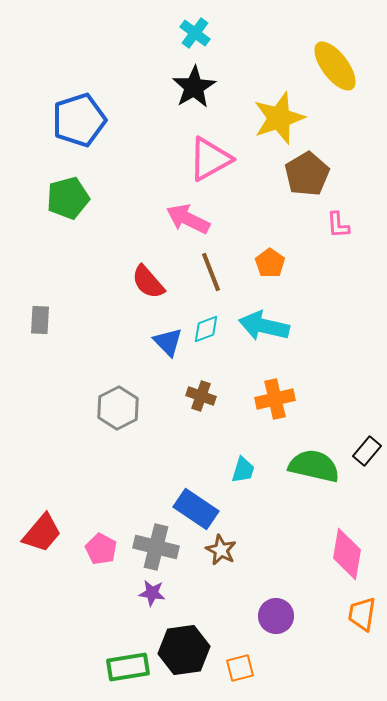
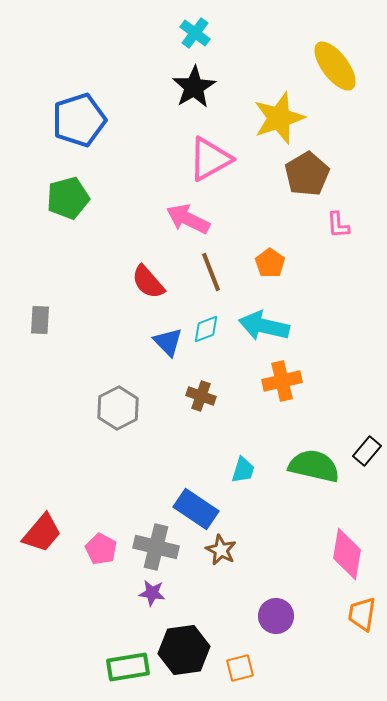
orange cross: moved 7 px right, 18 px up
